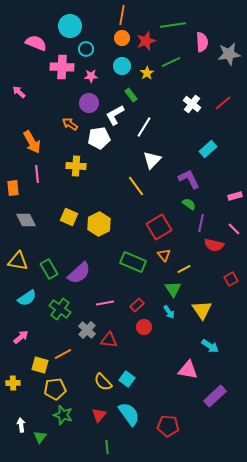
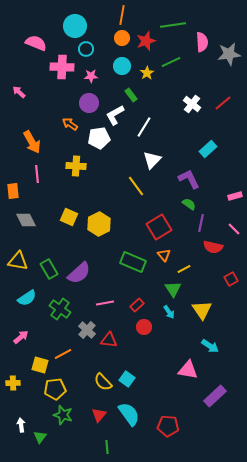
cyan circle at (70, 26): moved 5 px right
orange rectangle at (13, 188): moved 3 px down
red semicircle at (214, 245): moved 1 px left, 2 px down
